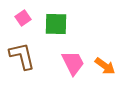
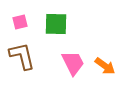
pink square: moved 3 px left, 4 px down; rotated 21 degrees clockwise
